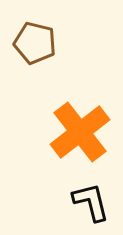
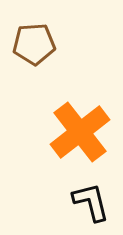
brown pentagon: moved 1 px left, 1 px down; rotated 18 degrees counterclockwise
